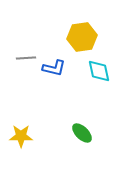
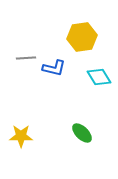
cyan diamond: moved 6 px down; rotated 20 degrees counterclockwise
